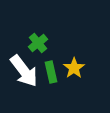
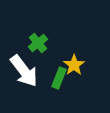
yellow star: moved 3 px up
green rectangle: moved 8 px right, 6 px down; rotated 35 degrees clockwise
